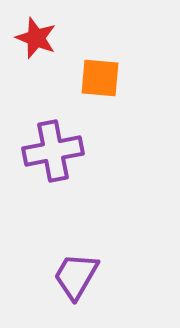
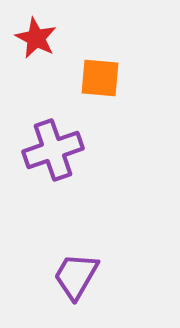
red star: rotated 6 degrees clockwise
purple cross: moved 1 px up; rotated 8 degrees counterclockwise
